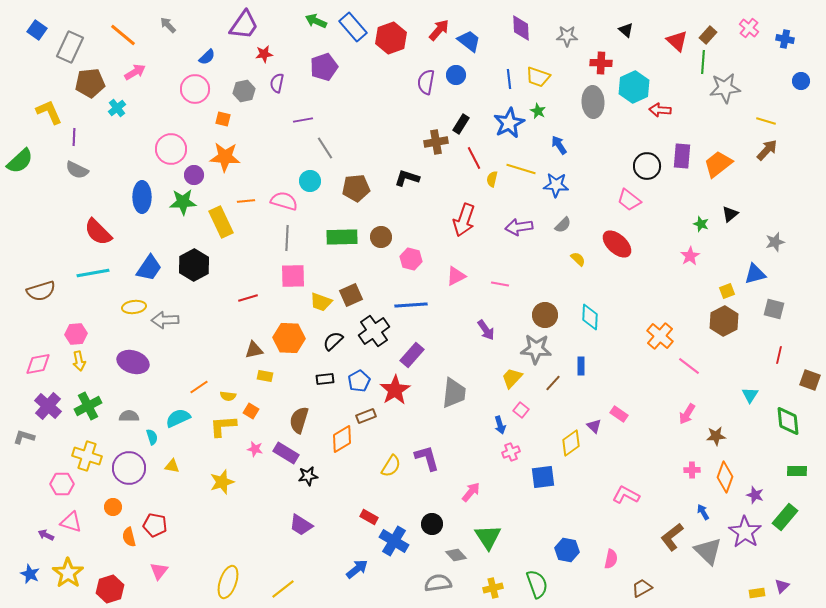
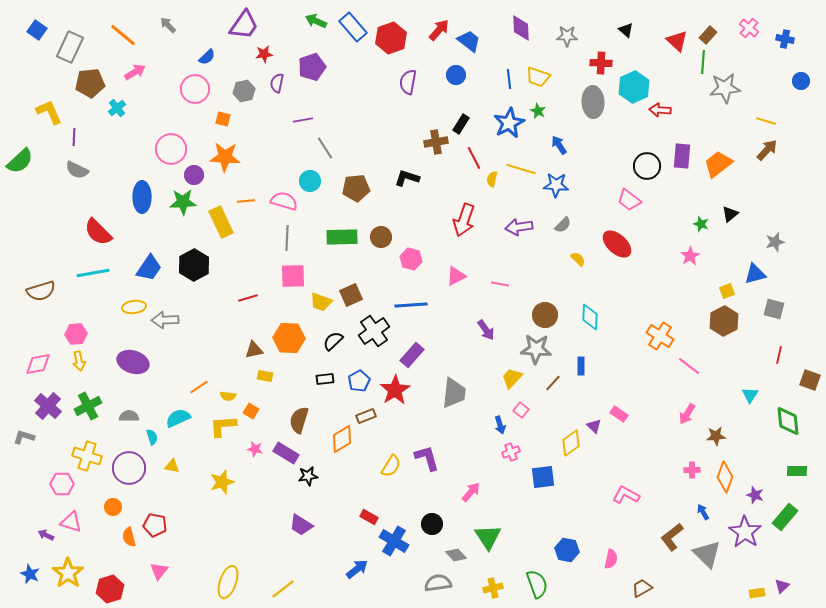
purple pentagon at (324, 67): moved 12 px left
purple semicircle at (426, 82): moved 18 px left
orange cross at (660, 336): rotated 8 degrees counterclockwise
gray triangle at (708, 551): moved 1 px left, 3 px down
